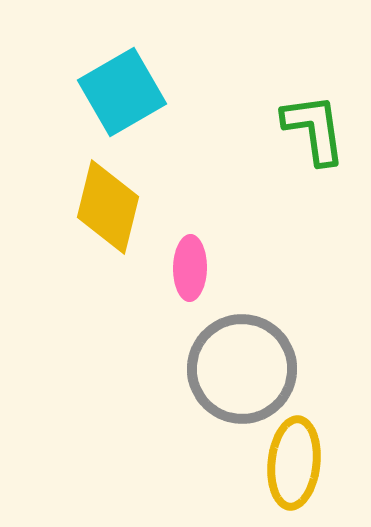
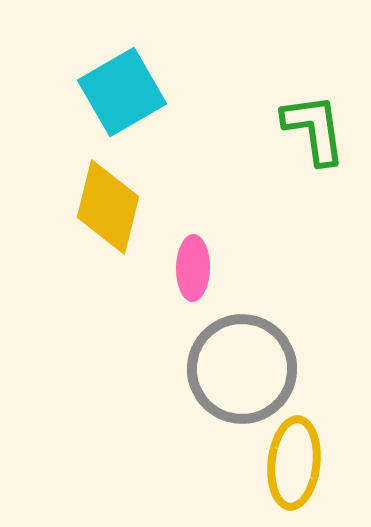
pink ellipse: moved 3 px right
